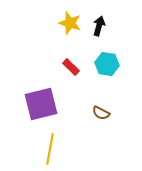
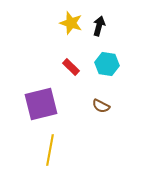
yellow star: moved 1 px right
brown semicircle: moved 7 px up
yellow line: moved 1 px down
